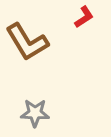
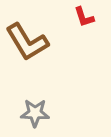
red L-shape: rotated 105 degrees clockwise
